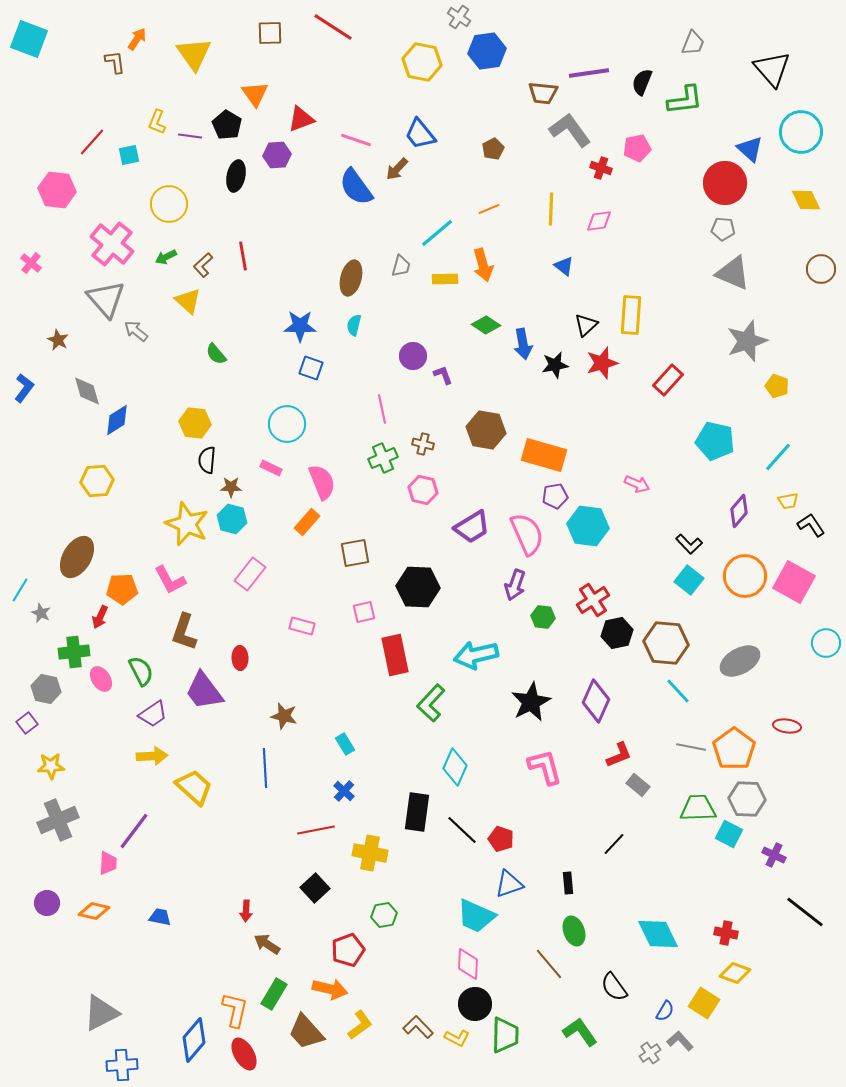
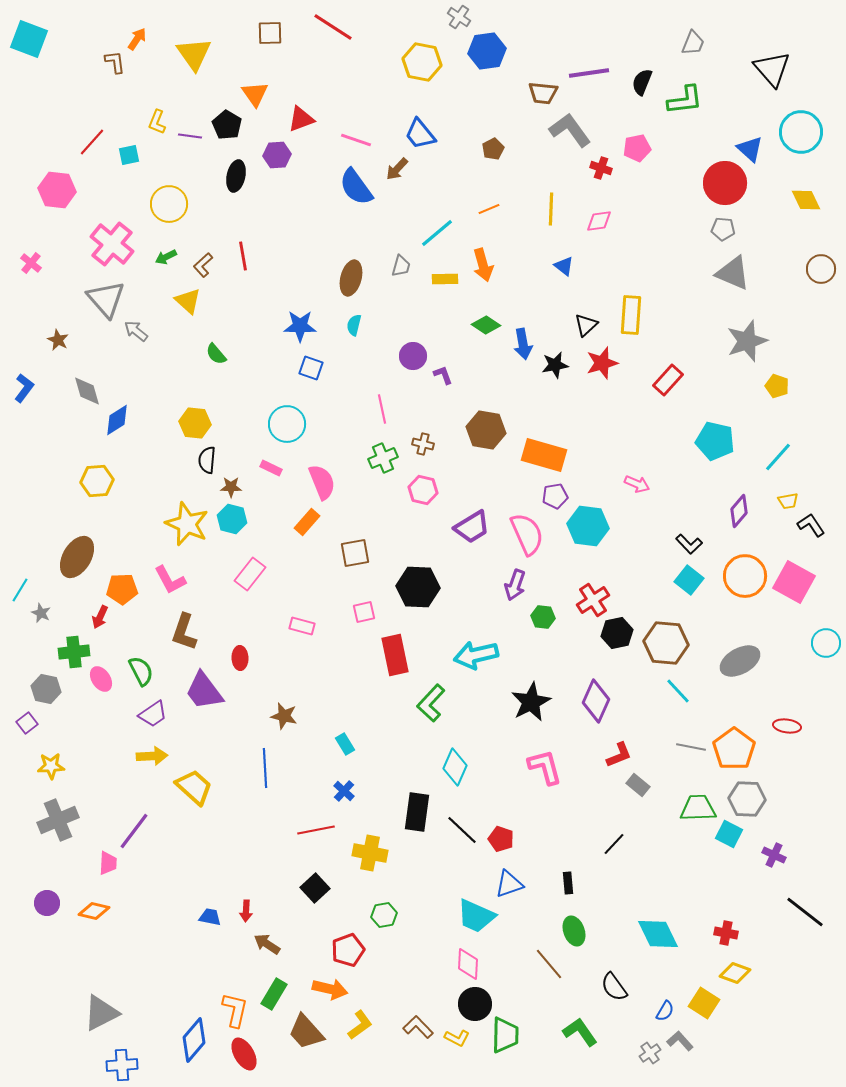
blue trapezoid at (160, 917): moved 50 px right
